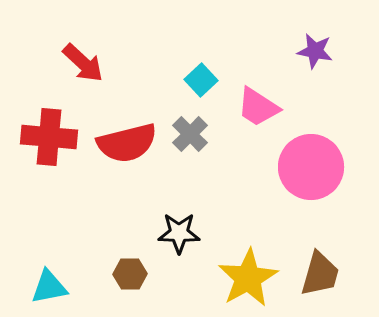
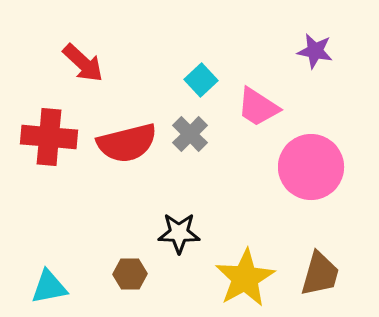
yellow star: moved 3 px left
